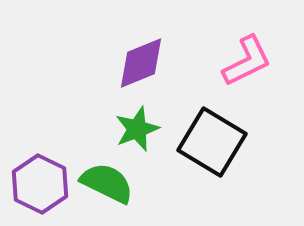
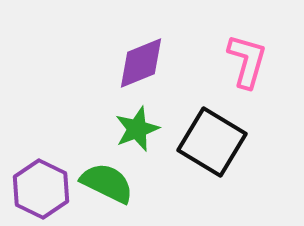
pink L-shape: rotated 48 degrees counterclockwise
purple hexagon: moved 1 px right, 5 px down
